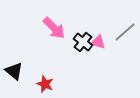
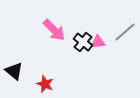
pink arrow: moved 2 px down
pink triangle: rotated 21 degrees counterclockwise
